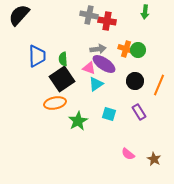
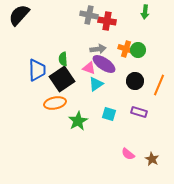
blue trapezoid: moved 14 px down
purple rectangle: rotated 42 degrees counterclockwise
brown star: moved 2 px left
